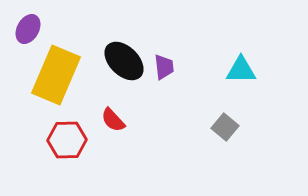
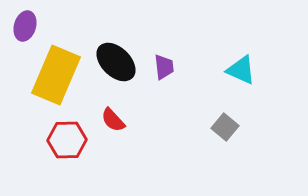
purple ellipse: moved 3 px left, 3 px up; rotated 12 degrees counterclockwise
black ellipse: moved 8 px left, 1 px down
cyan triangle: rotated 24 degrees clockwise
